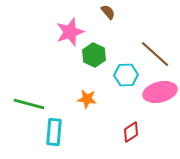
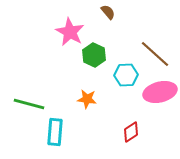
pink star: rotated 24 degrees counterclockwise
cyan rectangle: moved 1 px right
